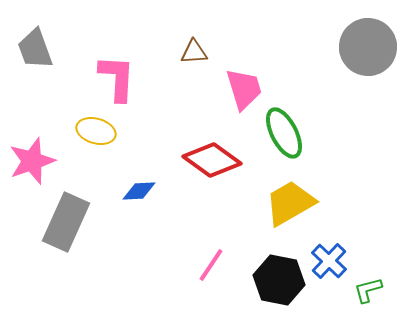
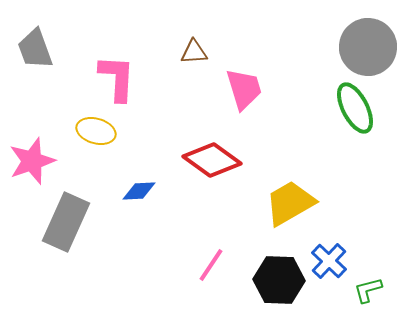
green ellipse: moved 71 px right, 25 px up
black hexagon: rotated 9 degrees counterclockwise
